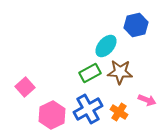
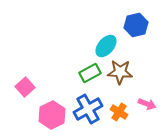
pink arrow: moved 4 px down
